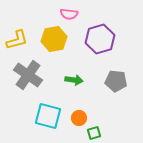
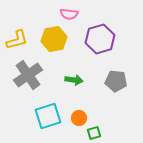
gray cross: rotated 20 degrees clockwise
cyan square: rotated 32 degrees counterclockwise
